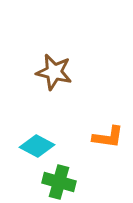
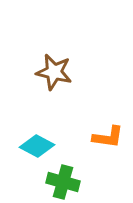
green cross: moved 4 px right
